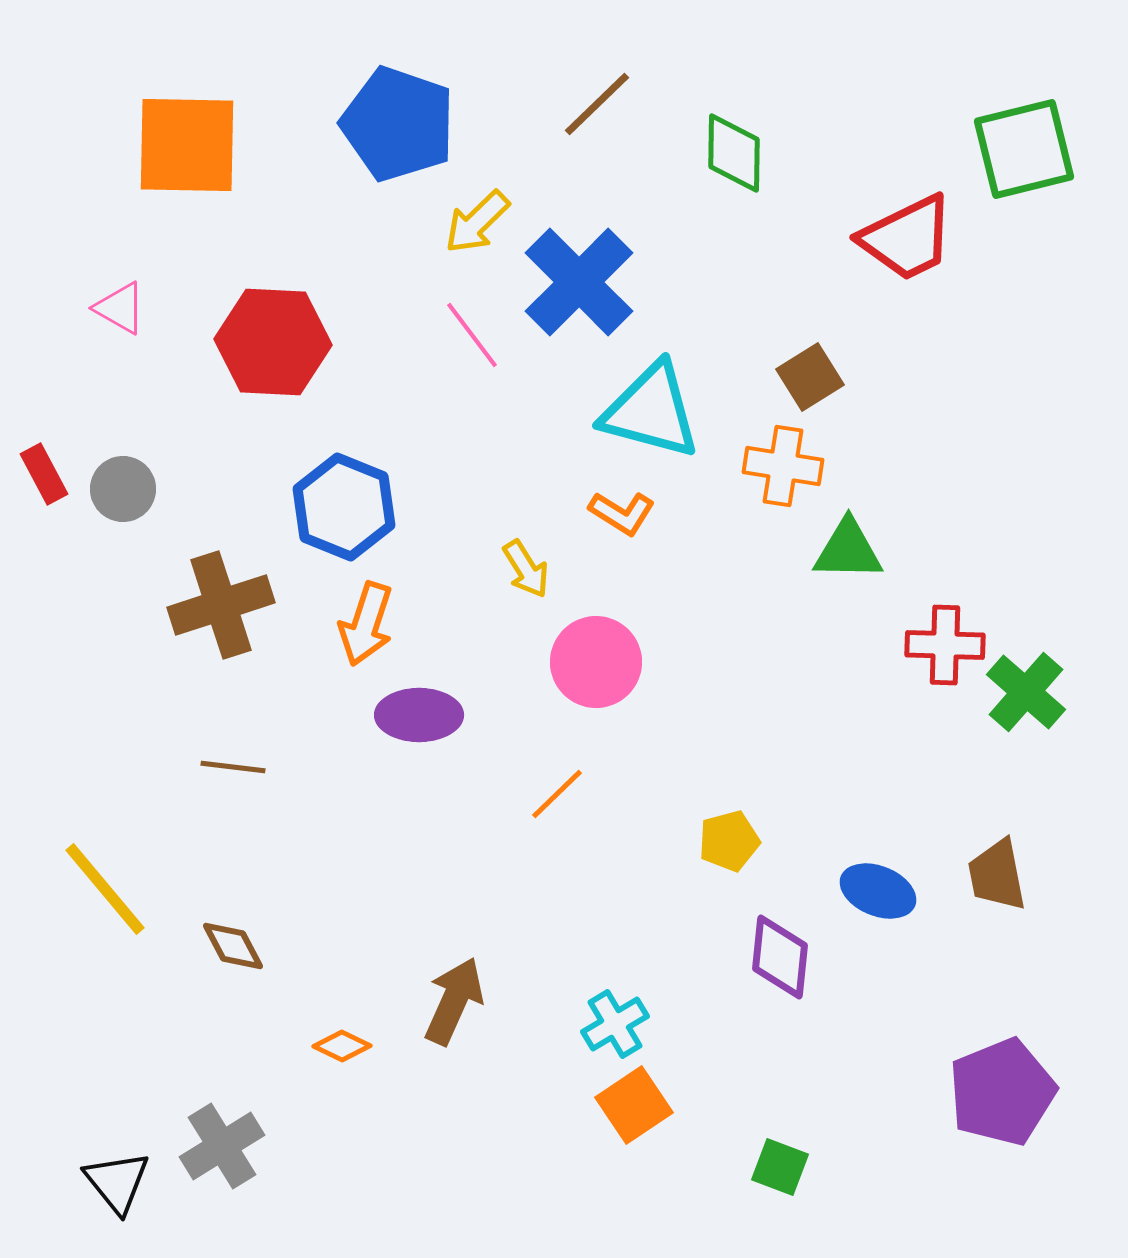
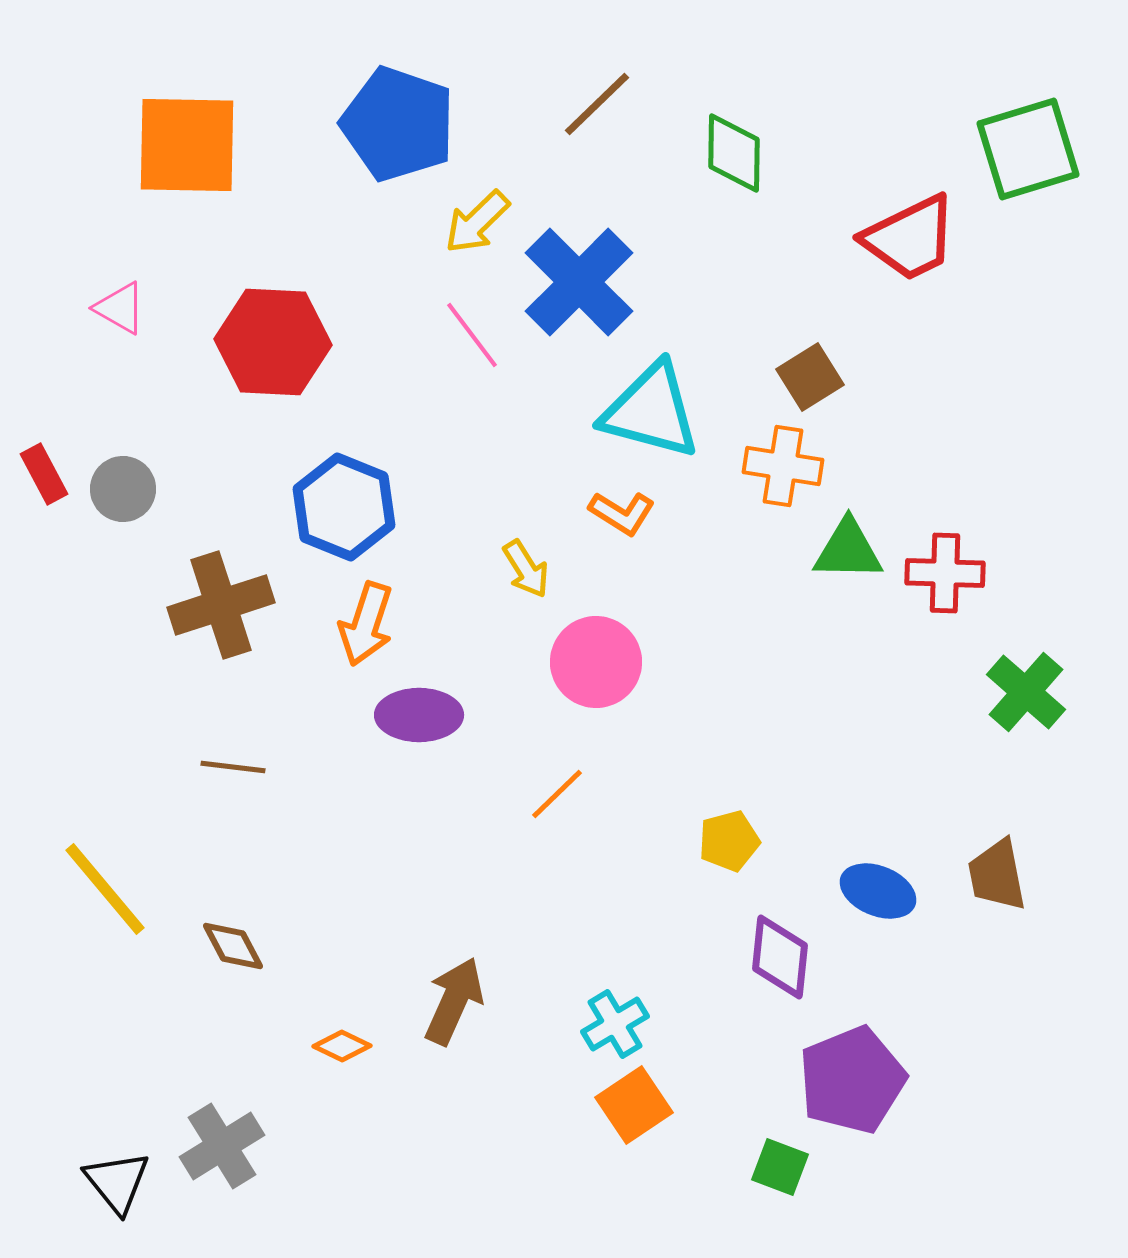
green square at (1024, 149): moved 4 px right; rotated 3 degrees counterclockwise
red trapezoid at (907, 238): moved 3 px right
red cross at (945, 645): moved 72 px up
purple pentagon at (1002, 1092): moved 150 px left, 12 px up
